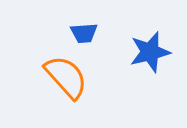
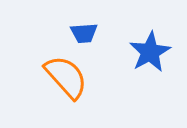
blue star: rotated 15 degrees counterclockwise
